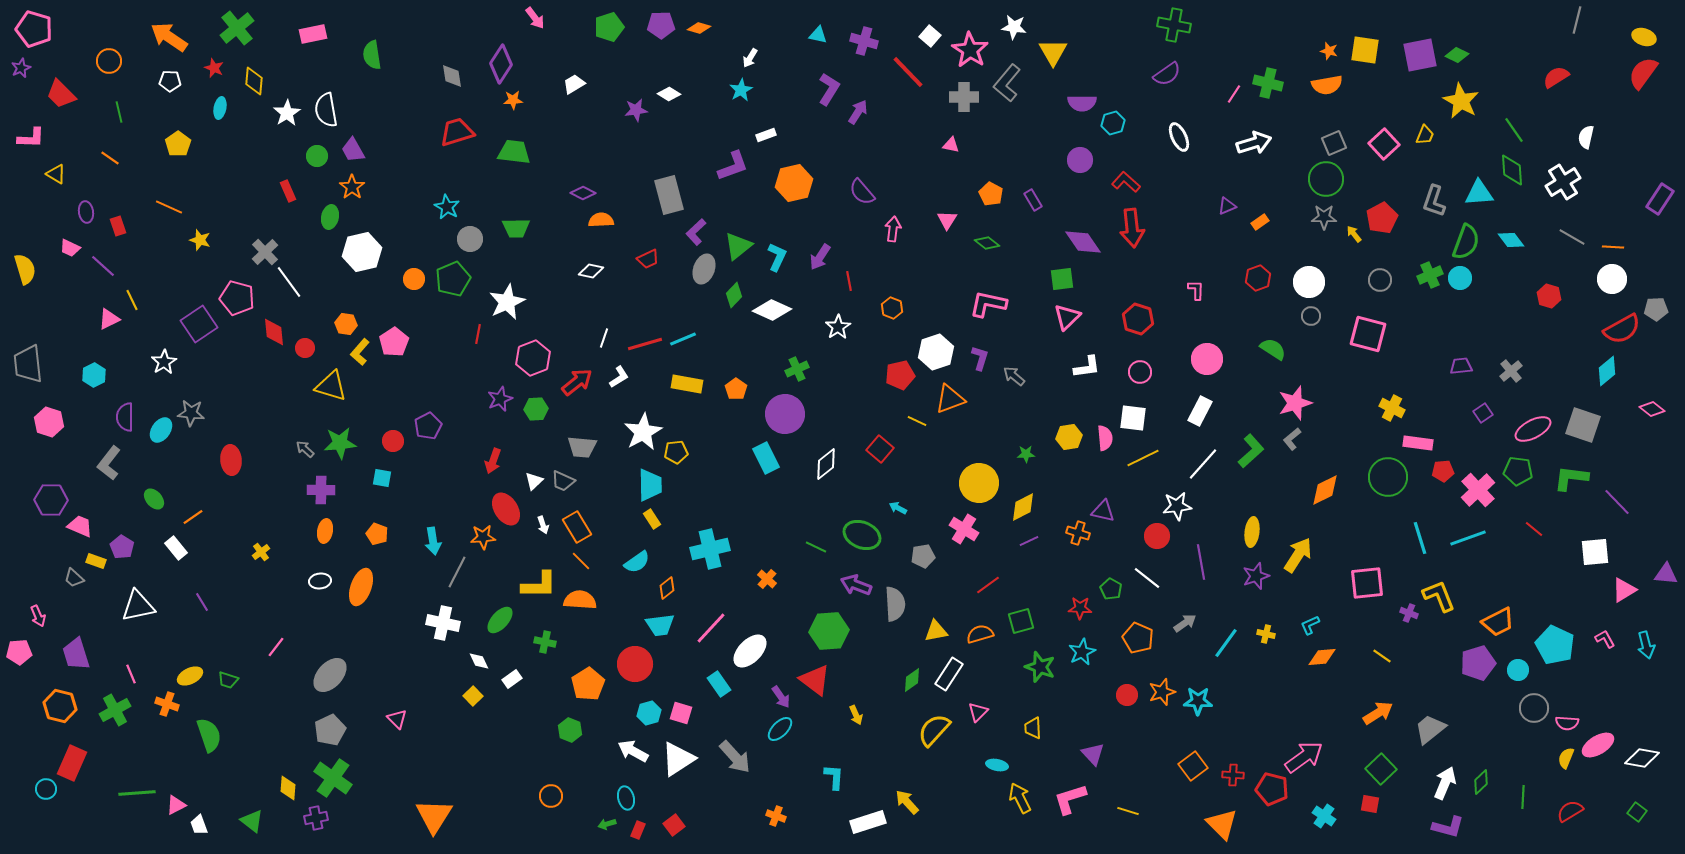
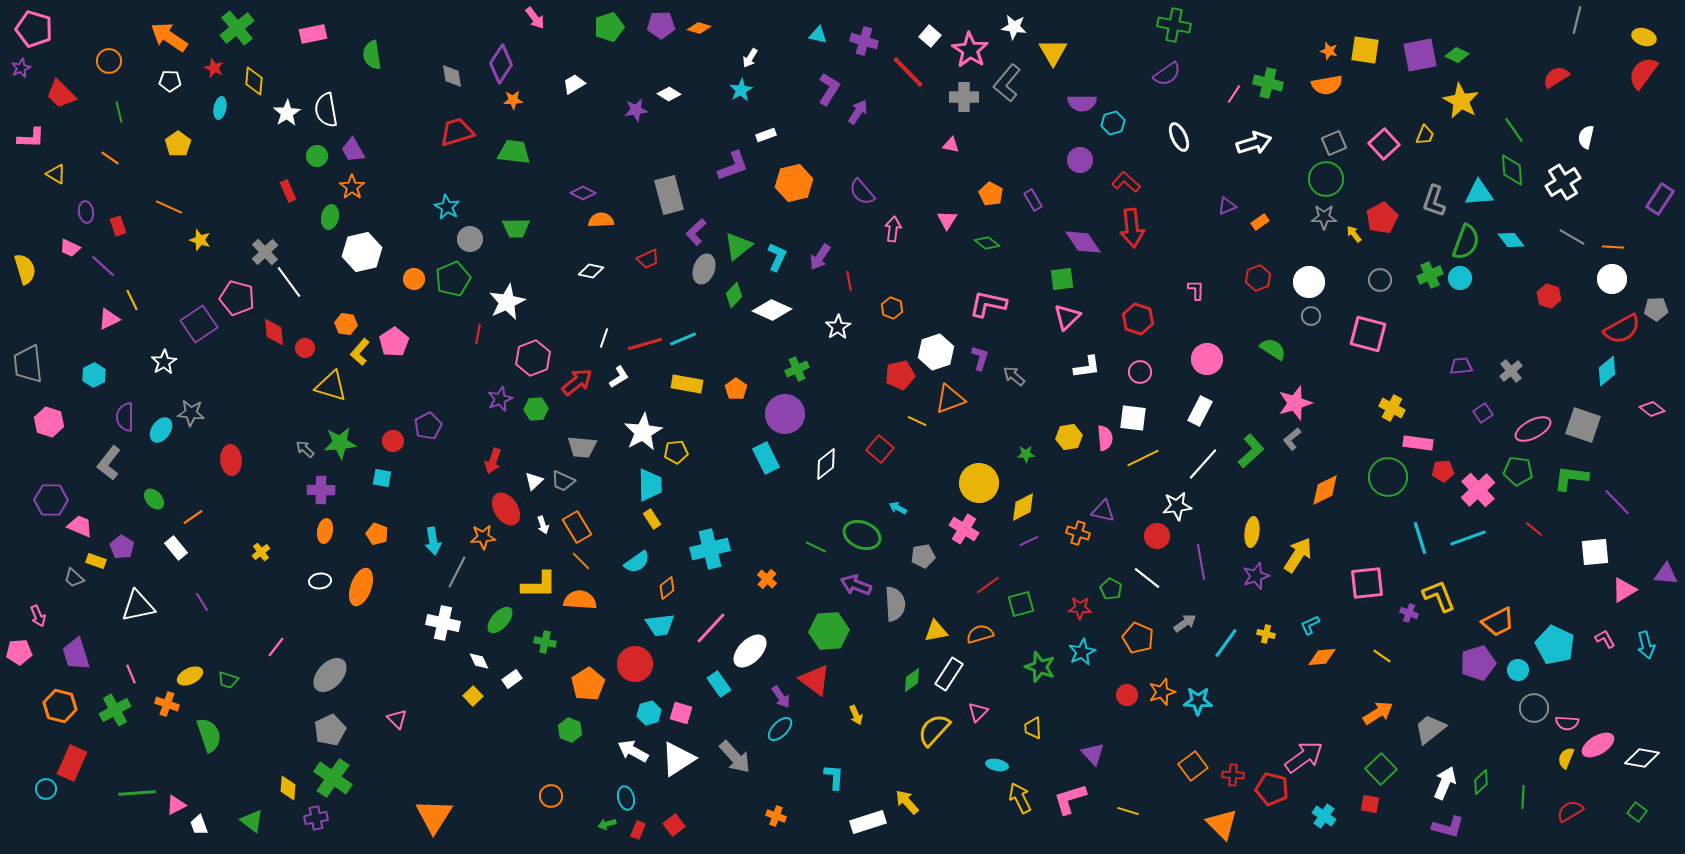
green square at (1021, 621): moved 17 px up
